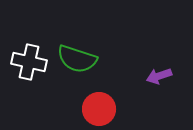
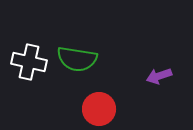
green semicircle: rotated 9 degrees counterclockwise
